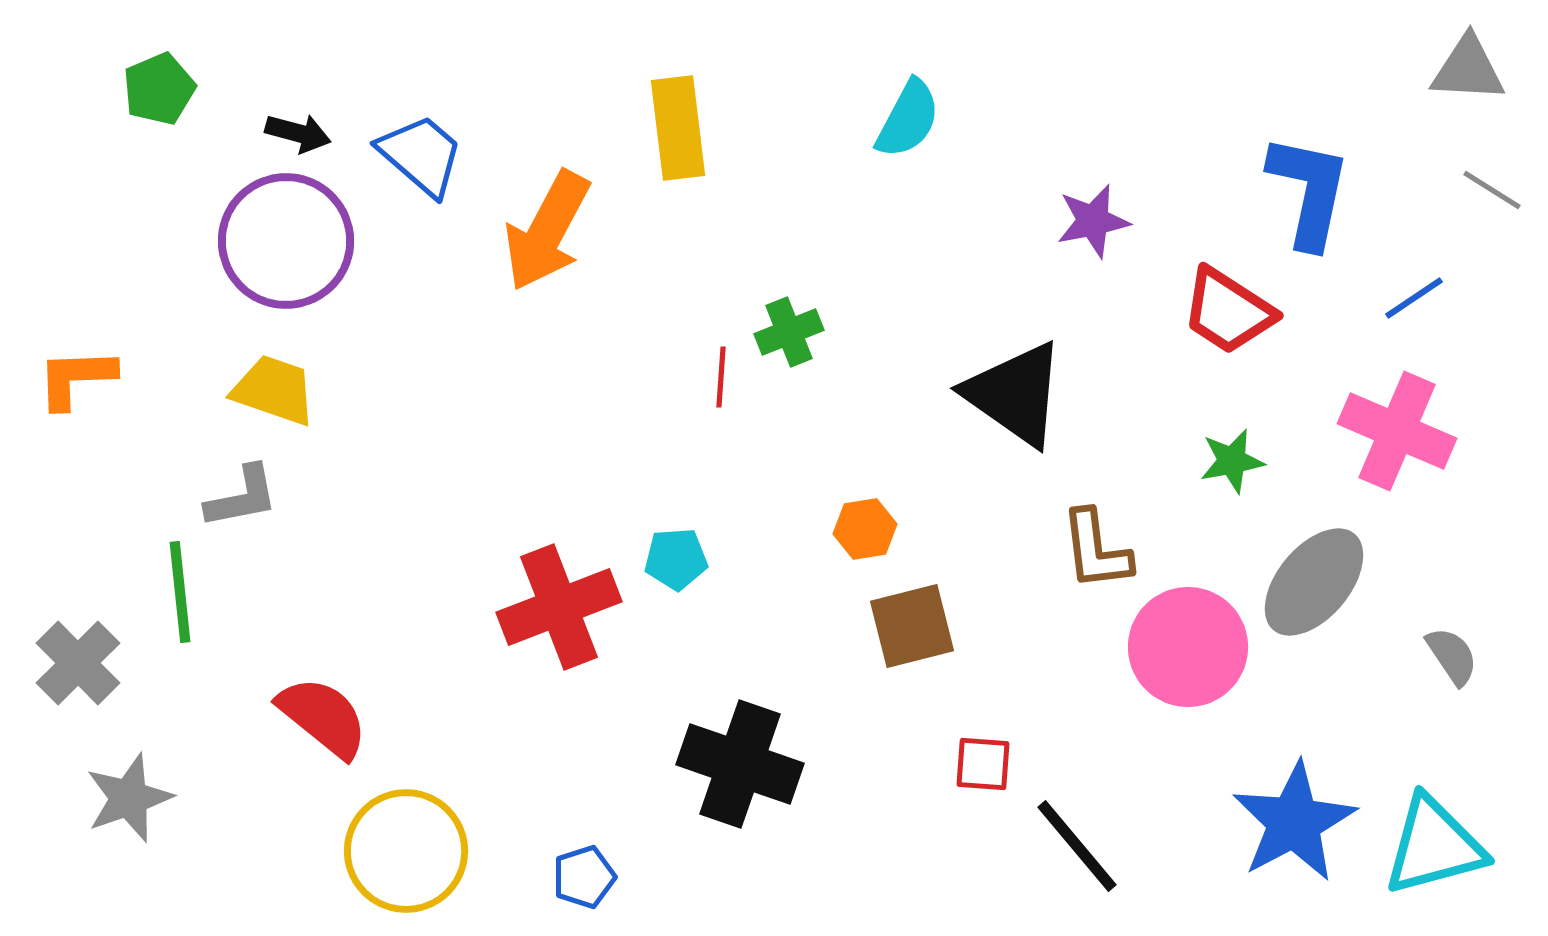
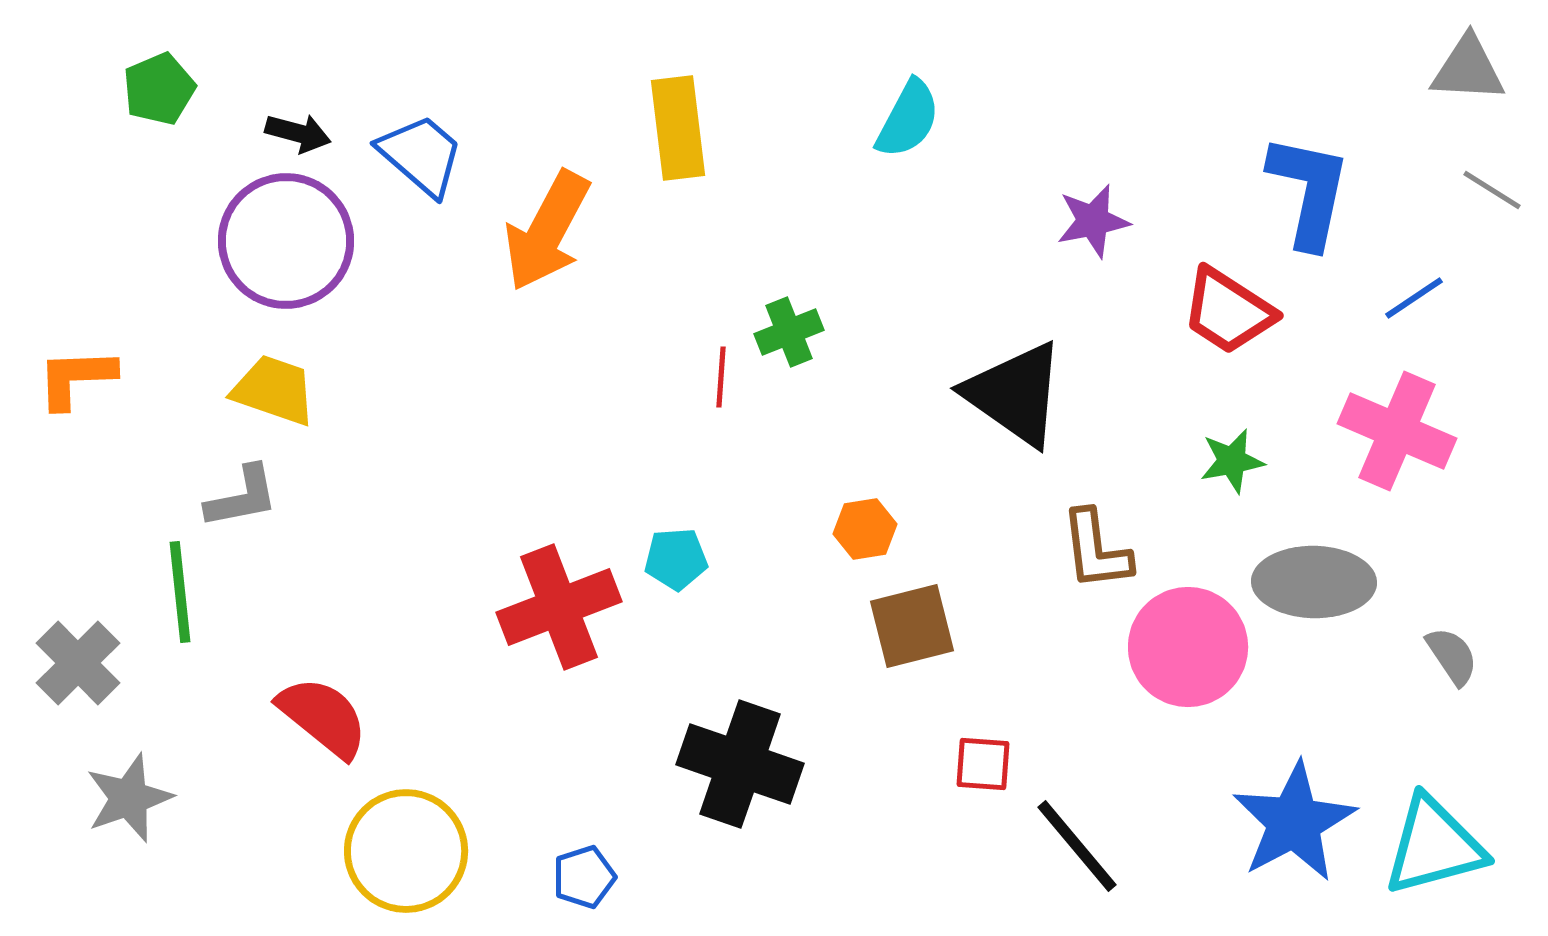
gray ellipse: rotated 51 degrees clockwise
